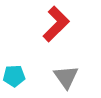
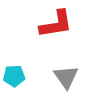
red L-shape: rotated 36 degrees clockwise
